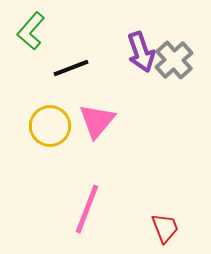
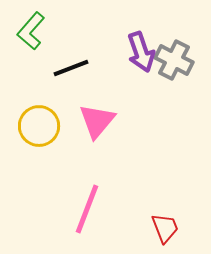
gray cross: rotated 21 degrees counterclockwise
yellow circle: moved 11 px left
